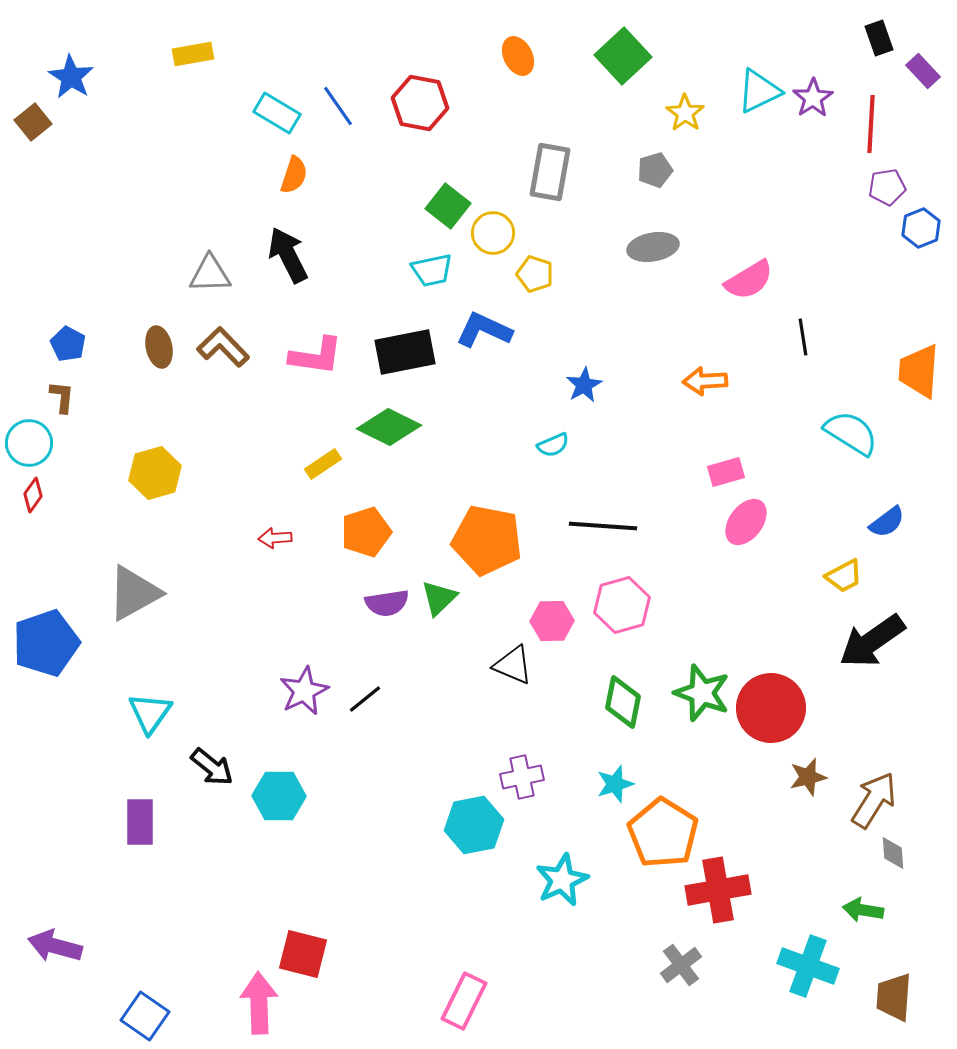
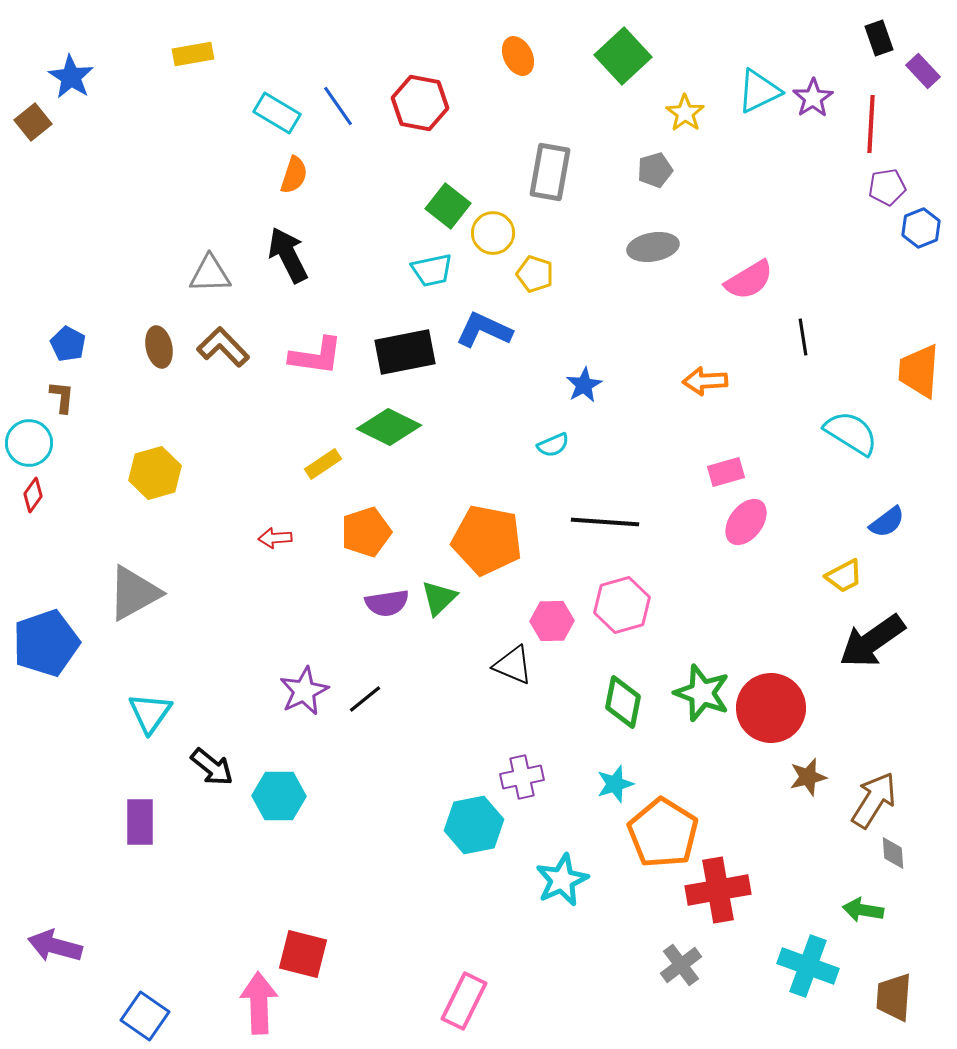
black line at (603, 526): moved 2 px right, 4 px up
